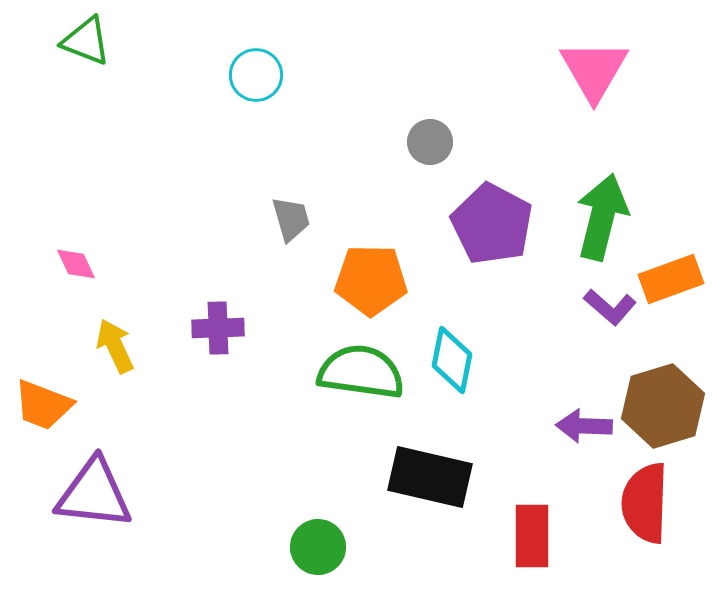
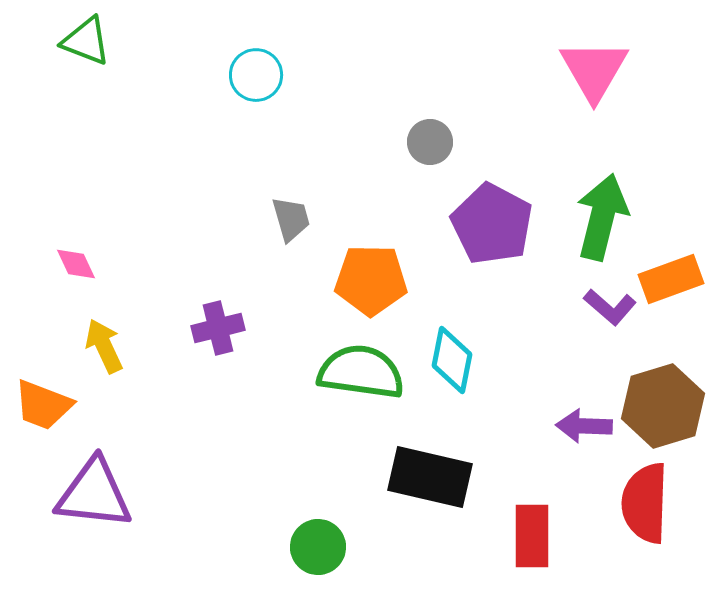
purple cross: rotated 12 degrees counterclockwise
yellow arrow: moved 11 px left
